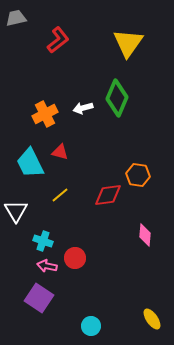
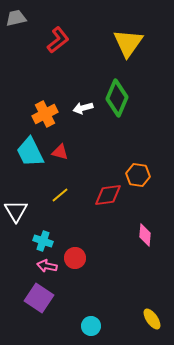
cyan trapezoid: moved 11 px up
